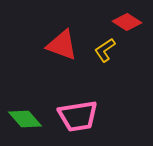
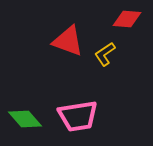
red diamond: moved 3 px up; rotated 28 degrees counterclockwise
red triangle: moved 6 px right, 4 px up
yellow L-shape: moved 4 px down
